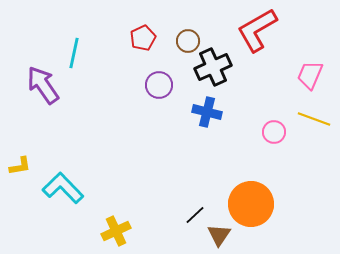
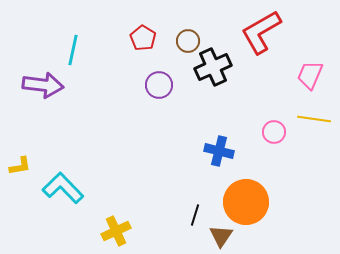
red L-shape: moved 4 px right, 2 px down
red pentagon: rotated 15 degrees counterclockwise
cyan line: moved 1 px left, 3 px up
purple arrow: rotated 132 degrees clockwise
blue cross: moved 12 px right, 39 px down
yellow line: rotated 12 degrees counterclockwise
orange circle: moved 5 px left, 2 px up
black line: rotated 30 degrees counterclockwise
brown triangle: moved 2 px right, 1 px down
